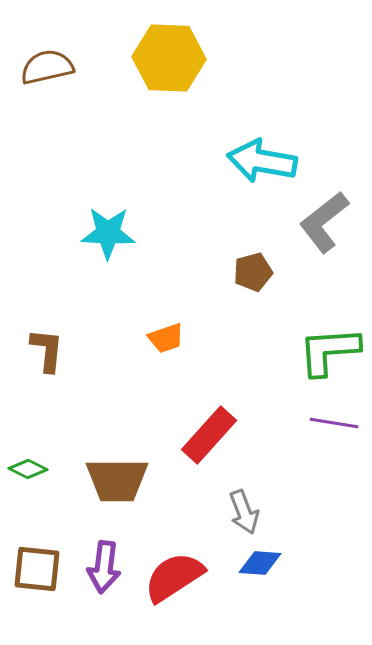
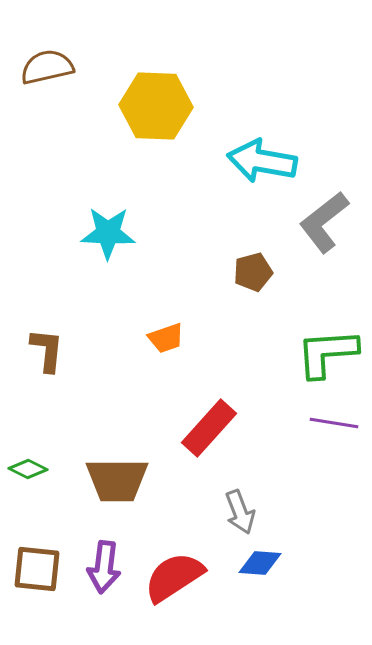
yellow hexagon: moved 13 px left, 48 px down
green L-shape: moved 2 px left, 2 px down
red rectangle: moved 7 px up
gray arrow: moved 4 px left
